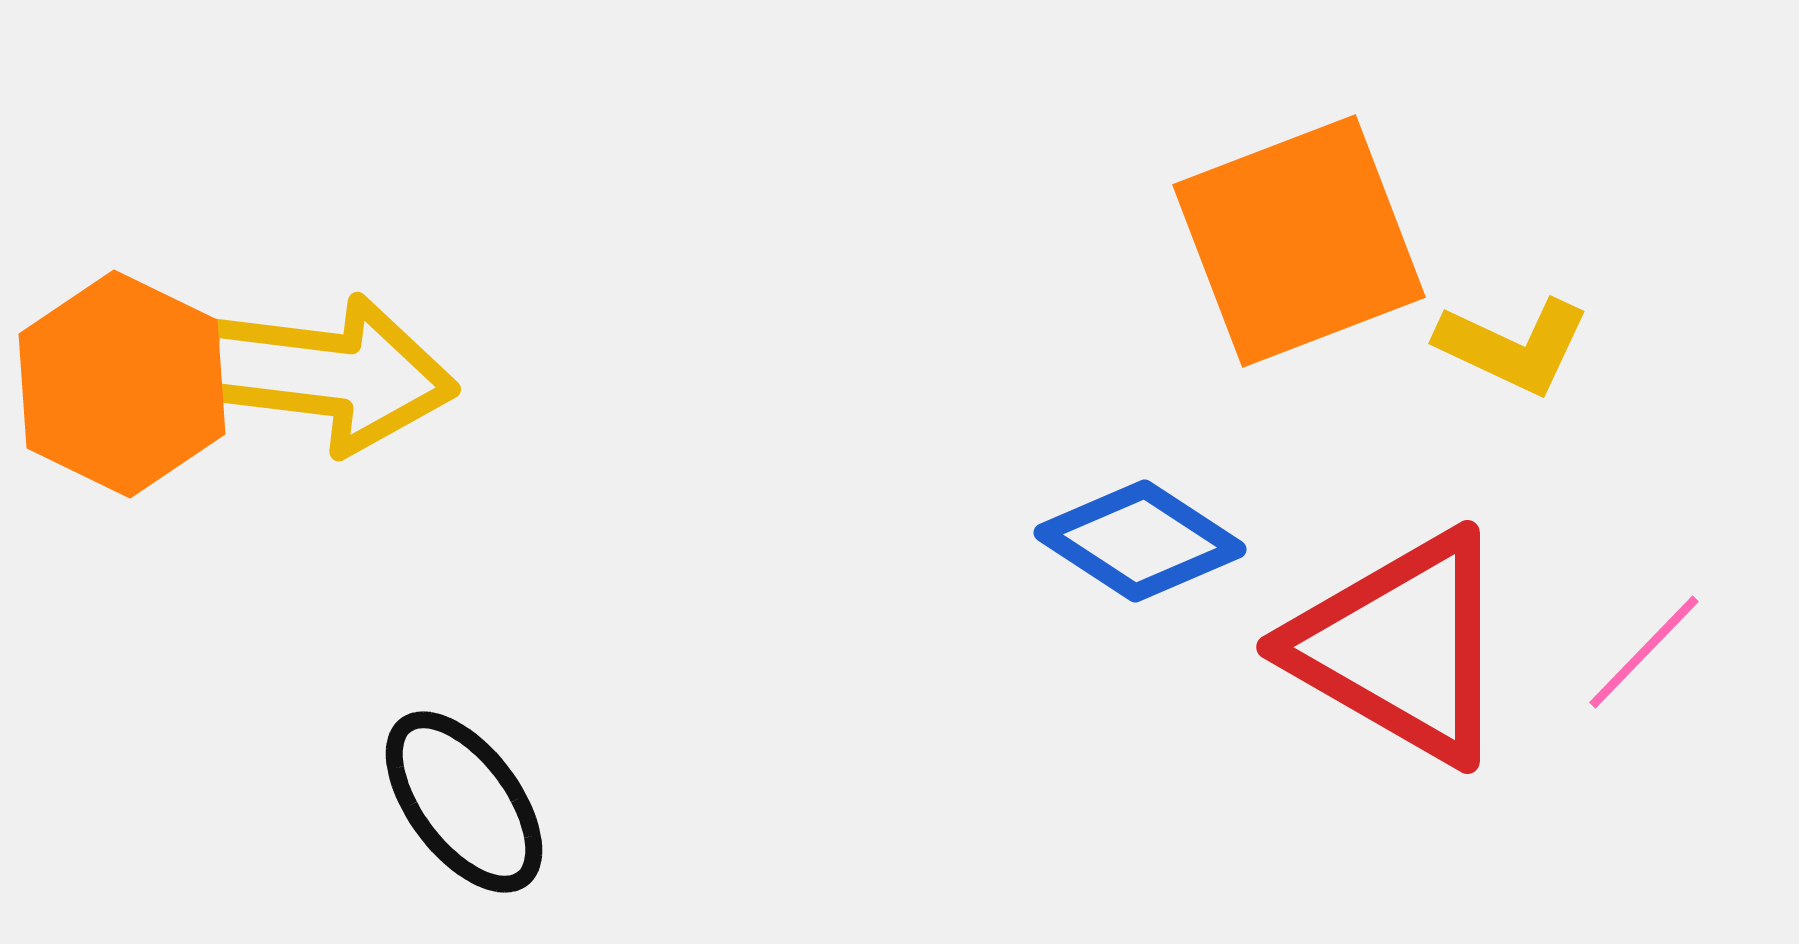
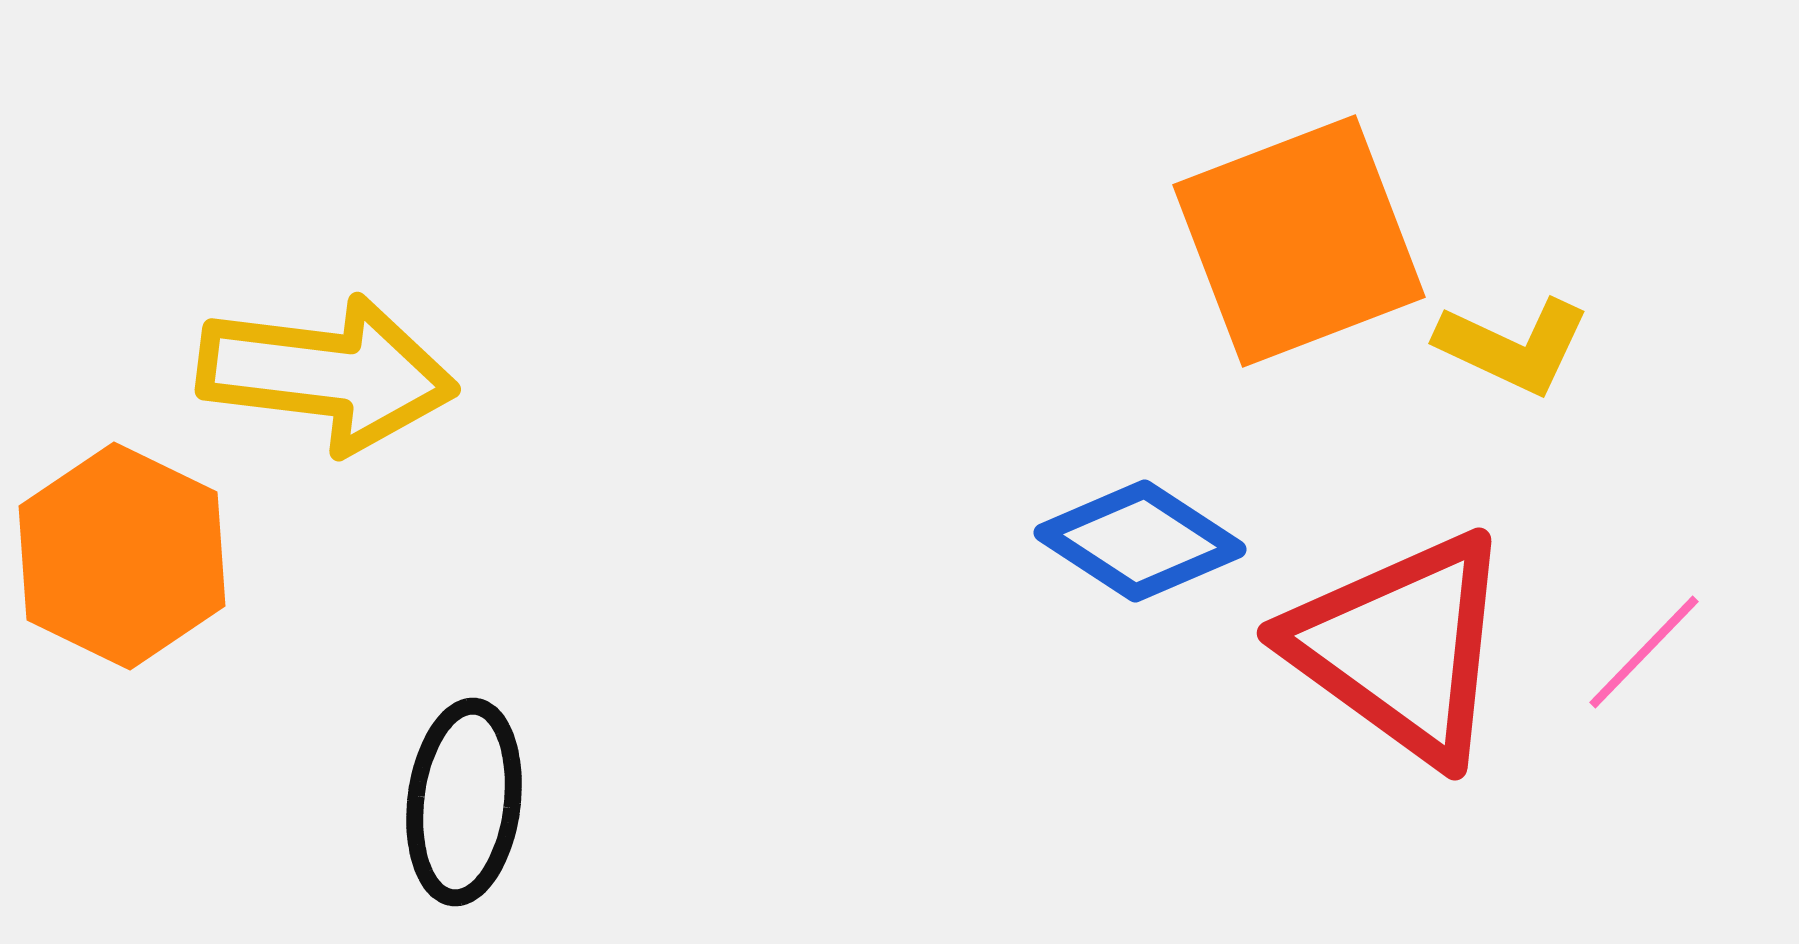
orange hexagon: moved 172 px down
red triangle: rotated 6 degrees clockwise
black ellipse: rotated 44 degrees clockwise
